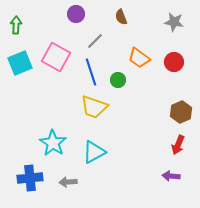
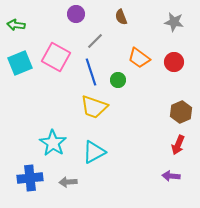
green arrow: rotated 84 degrees counterclockwise
